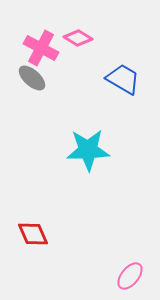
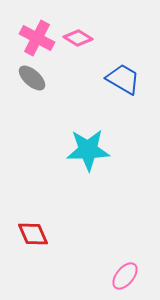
pink cross: moved 4 px left, 10 px up
pink ellipse: moved 5 px left
